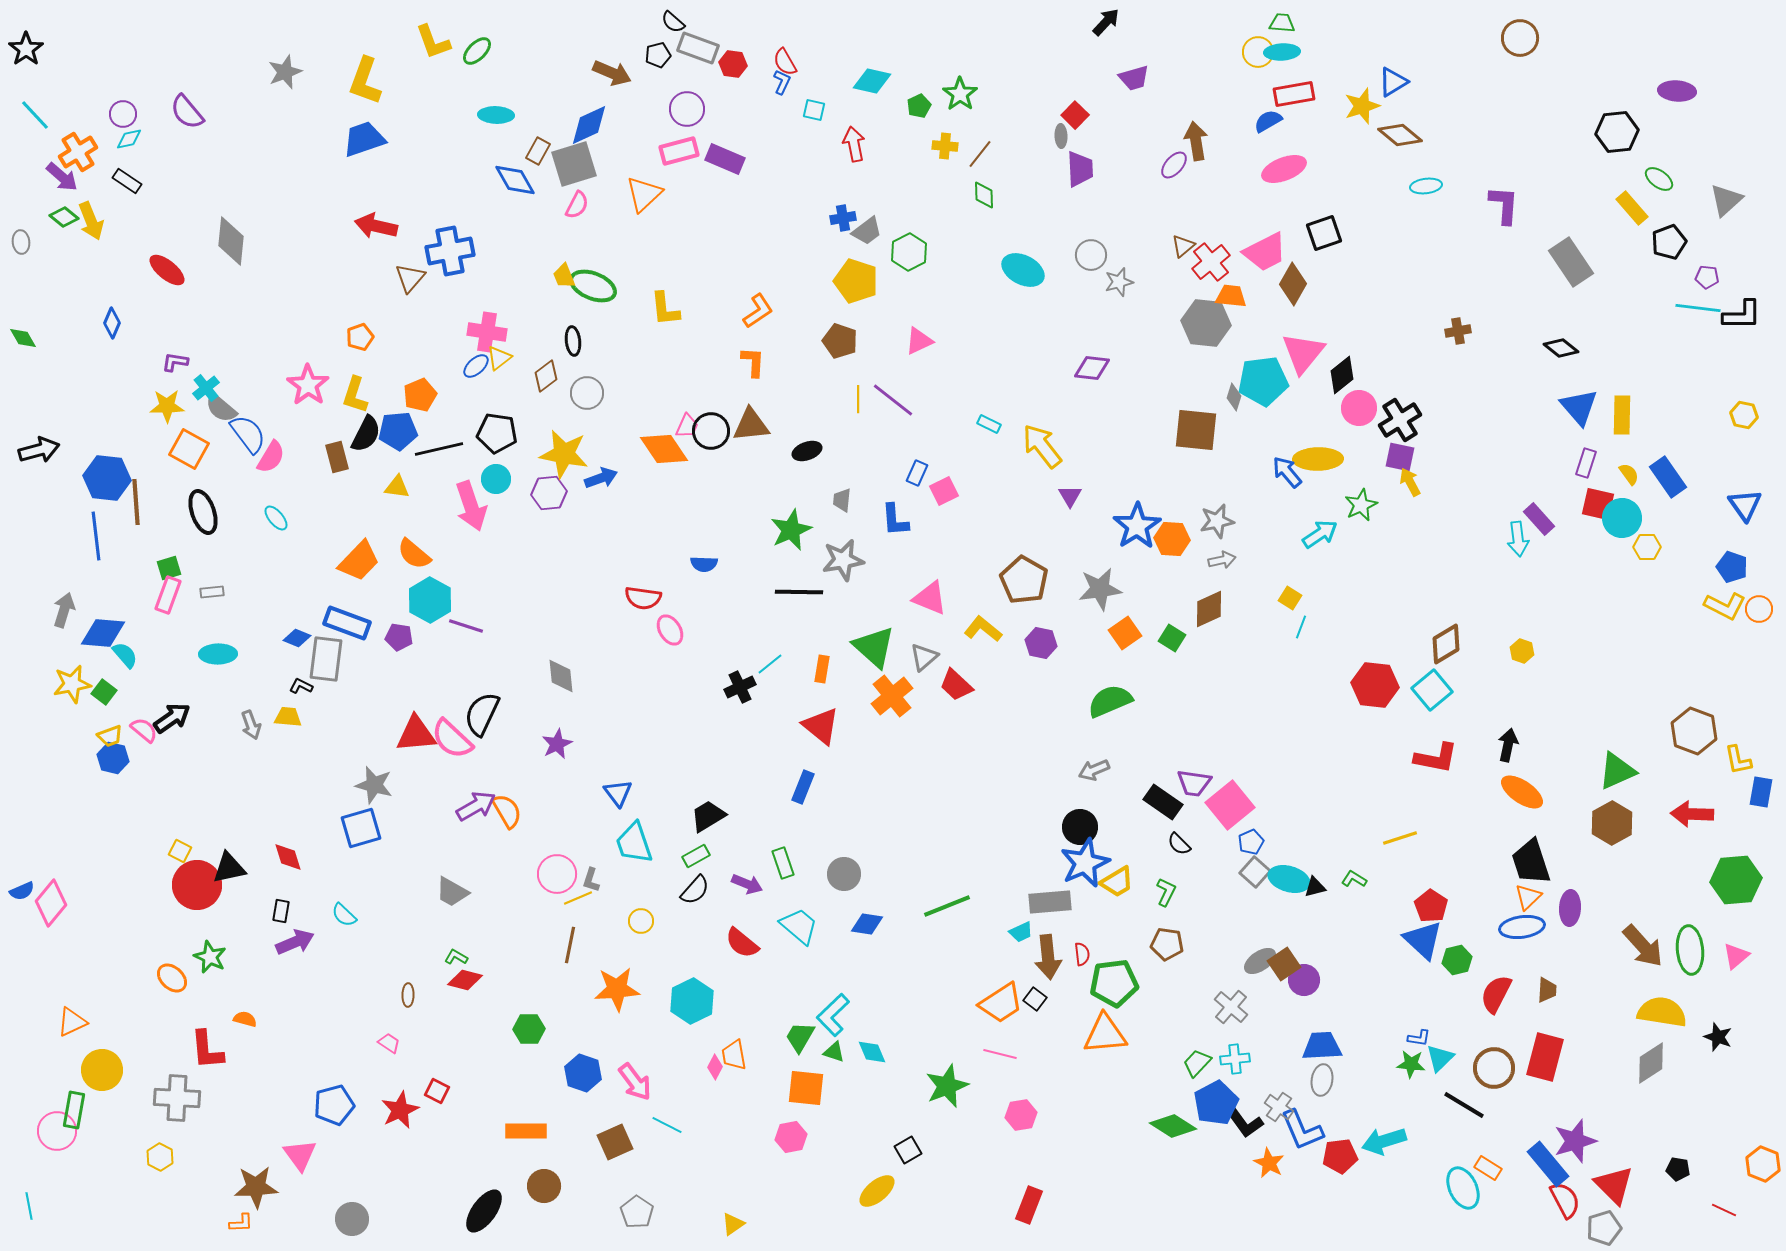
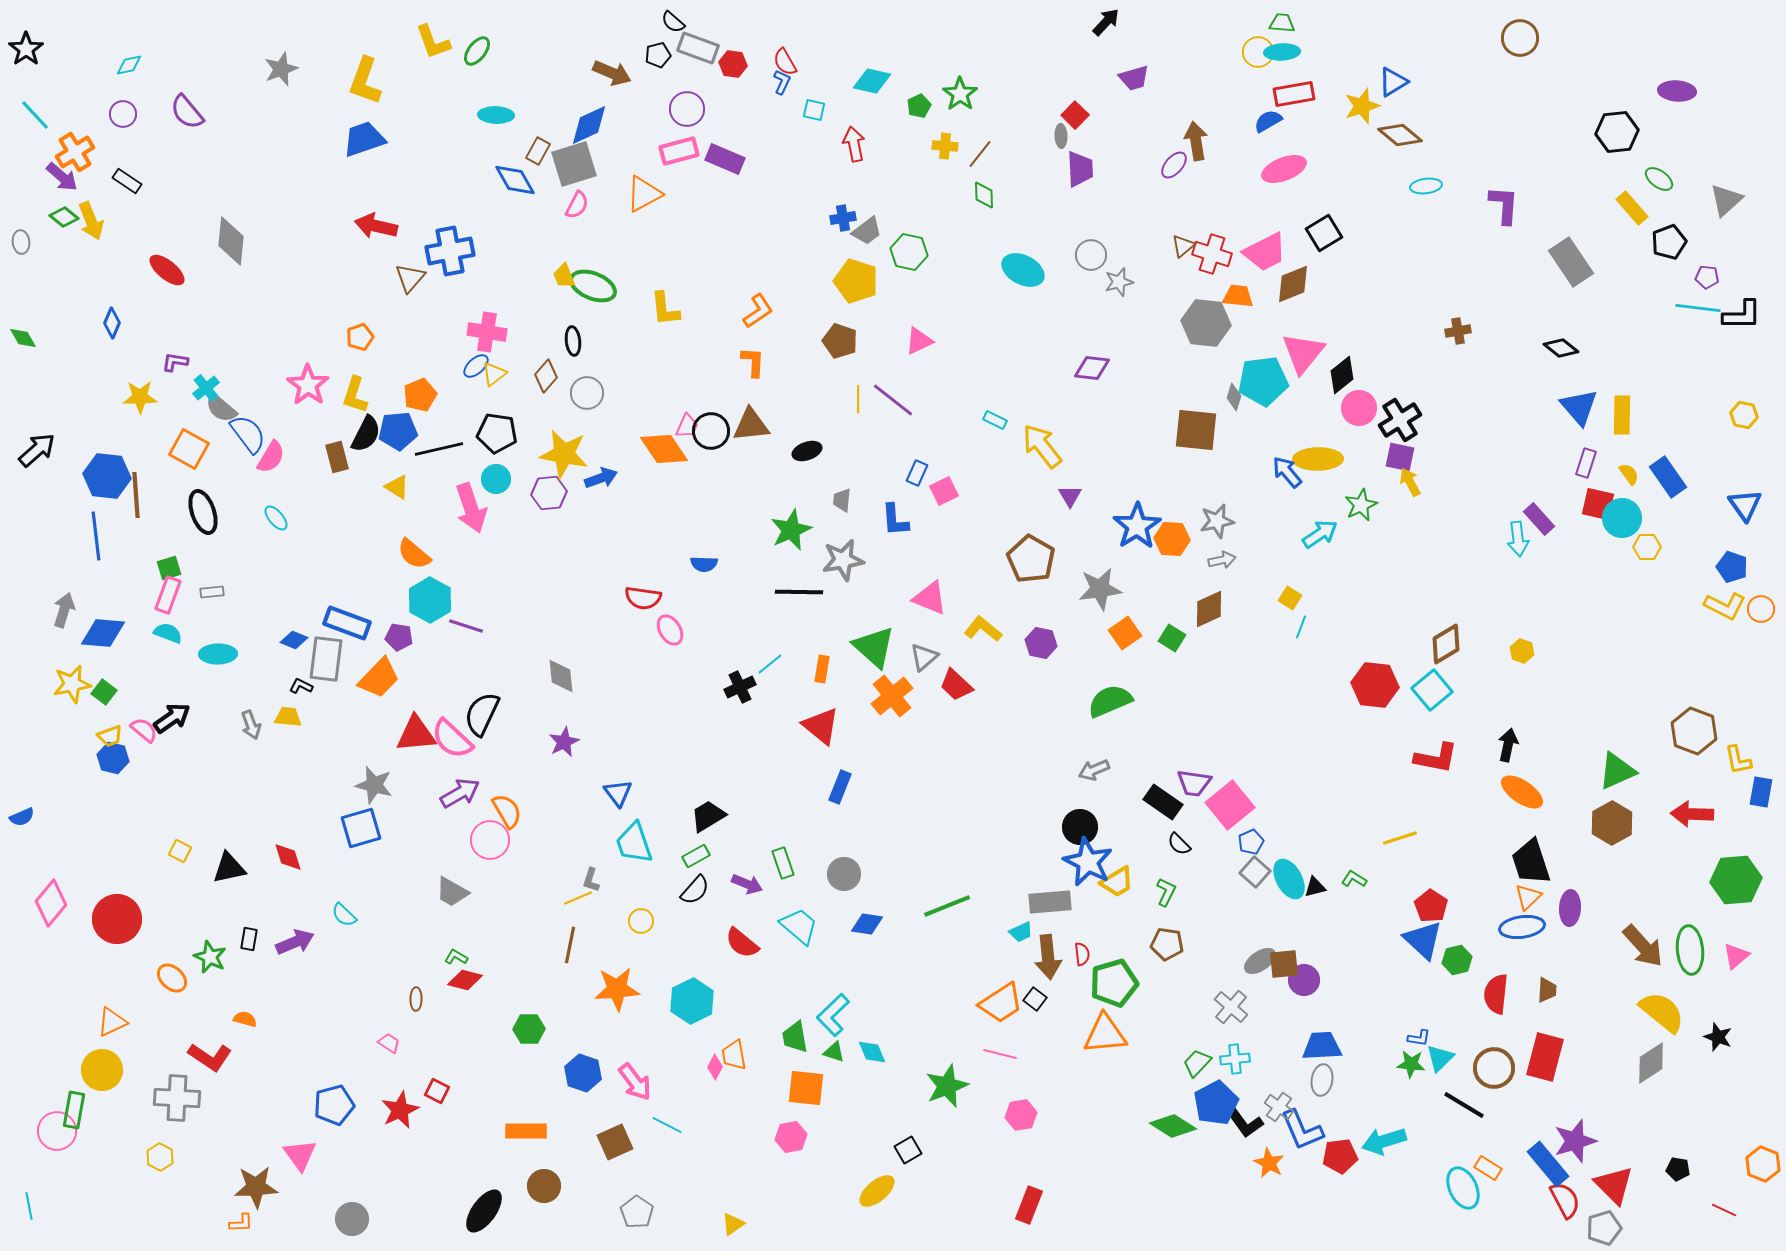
green ellipse at (477, 51): rotated 8 degrees counterclockwise
gray star at (285, 72): moved 4 px left, 3 px up
cyan diamond at (129, 139): moved 74 px up
orange cross at (78, 152): moved 3 px left
orange triangle at (644, 194): rotated 15 degrees clockwise
black square at (1324, 233): rotated 12 degrees counterclockwise
green hexagon at (909, 252): rotated 21 degrees counterclockwise
red cross at (1211, 262): moved 1 px right, 8 px up; rotated 33 degrees counterclockwise
brown diamond at (1293, 284): rotated 39 degrees clockwise
orange trapezoid at (1231, 296): moved 7 px right
yellow triangle at (499, 358): moved 5 px left, 16 px down
brown diamond at (546, 376): rotated 12 degrees counterclockwise
yellow star at (167, 406): moved 27 px left, 9 px up
cyan rectangle at (989, 424): moved 6 px right, 4 px up
black arrow at (39, 450): moved 2 px left; rotated 27 degrees counterclockwise
blue hexagon at (107, 478): moved 2 px up
yellow triangle at (397, 487): rotated 24 degrees clockwise
brown line at (136, 502): moved 7 px up
pink arrow at (471, 506): moved 2 px down
orange trapezoid at (359, 561): moved 20 px right, 117 px down
brown pentagon at (1024, 580): moved 7 px right, 21 px up
orange circle at (1759, 609): moved 2 px right
blue diamond at (297, 638): moved 3 px left, 2 px down
cyan semicircle at (125, 655): moved 43 px right, 22 px up; rotated 28 degrees counterclockwise
purple star at (557, 744): moved 7 px right, 2 px up
blue rectangle at (803, 787): moved 37 px right
purple arrow at (476, 806): moved 16 px left, 13 px up
blue star at (1085, 863): moved 3 px right, 1 px up; rotated 21 degrees counterclockwise
pink circle at (557, 874): moved 67 px left, 34 px up
cyan ellipse at (1289, 879): rotated 45 degrees clockwise
red circle at (197, 885): moved 80 px left, 34 px down
blue semicircle at (22, 891): moved 74 px up
black rectangle at (281, 911): moved 32 px left, 28 px down
brown square at (1284, 964): rotated 28 degrees clockwise
green pentagon at (1114, 983): rotated 9 degrees counterclockwise
red semicircle at (1496, 994): rotated 21 degrees counterclockwise
brown ellipse at (408, 995): moved 8 px right, 4 px down
yellow semicircle at (1662, 1012): rotated 30 degrees clockwise
orange triangle at (72, 1022): moved 40 px right
green trapezoid at (800, 1037): moved 5 px left; rotated 40 degrees counterclockwise
red L-shape at (207, 1050): moved 3 px right, 7 px down; rotated 51 degrees counterclockwise
